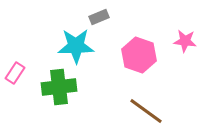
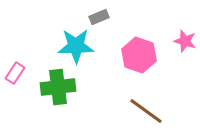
pink star: rotated 10 degrees clockwise
green cross: moved 1 px left
